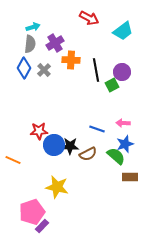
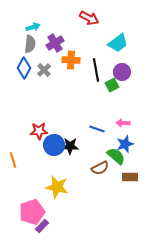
cyan trapezoid: moved 5 px left, 12 px down
brown semicircle: moved 12 px right, 14 px down
orange line: rotated 49 degrees clockwise
